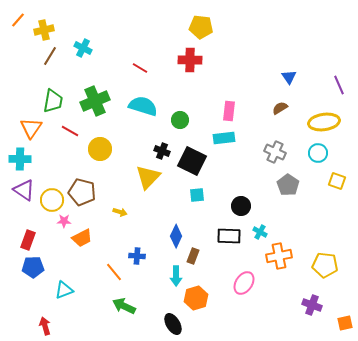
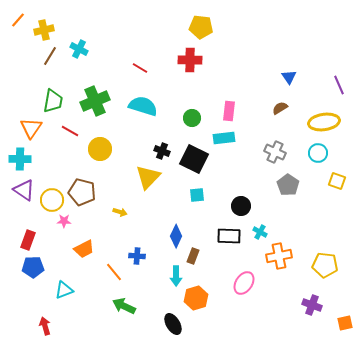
cyan cross at (83, 48): moved 4 px left, 1 px down
green circle at (180, 120): moved 12 px right, 2 px up
black square at (192, 161): moved 2 px right, 2 px up
orange trapezoid at (82, 238): moved 2 px right, 11 px down
